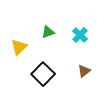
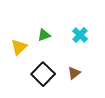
green triangle: moved 4 px left, 3 px down
brown triangle: moved 10 px left, 2 px down
